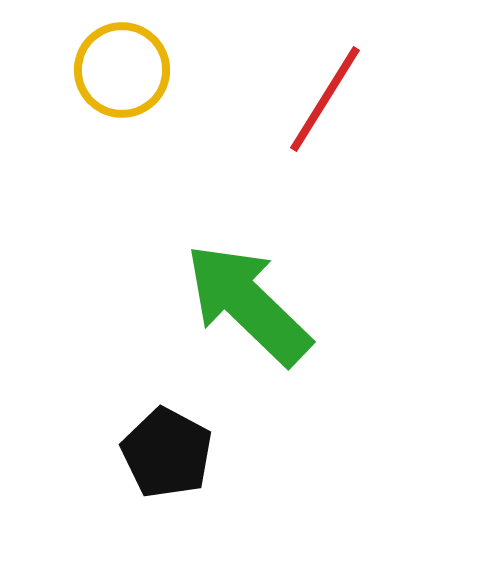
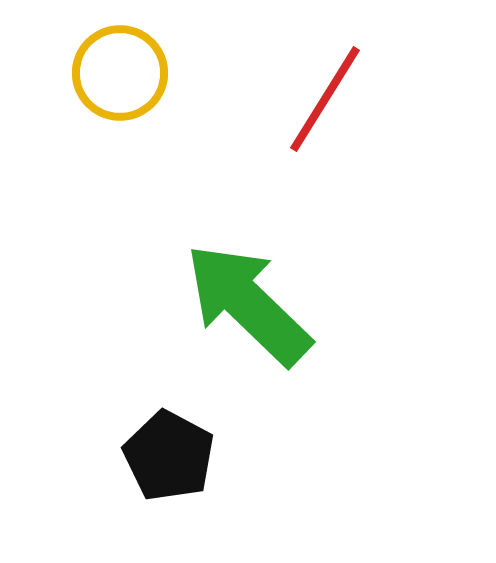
yellow circle: moved 2 px left, 3 px down
black pentagon: moved 2 px right, 3 px down
